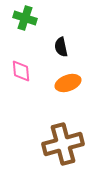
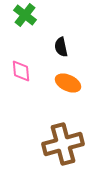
green cross: moved 3 px up; rotated 20 degrees clockwise
orange ellipse: rotated 45 degrees clockwise
